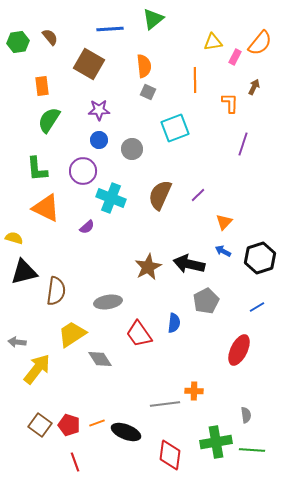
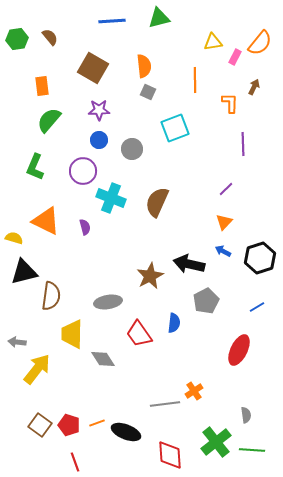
green triangle at (153, 19): moved 6 px right, 1 px up; rotated 25 degrees clockwise
blue line at (110, 29): moved 2 px right, 8 px up
green hexagon at (18, 42): moved 1 px left, 3 px up
brown square at (89, 64): moved 4 px right, 4 px down
green semicircle at (49, 120): rotated 8 degrees clockwise
purple line at (243, 144): rotated 20 degrees counterclockwise
green L-shape at (37, 169): moved 2 px left, 2 px up; rotated 28 degrees clockwise
brown semicircle at (160, 195): moved 3 px left, 7 px down
purple line at (198, 195): moved 28 px right, 6 px up
orange triangle at (46, 208): moved 13 px down
purple semicircle at (87, 227): moved 2 px left; rotated 63 degrees counterclockwise
brown star at (148, 267): moved 2 px right, 9 px down
brown semicircle at (56, 291): moved 5 px left, 5 px down
yellow trapezoid at (72, 334): rotated 56 degrees counterclockwise
gray diamond at (100, 359): moved 3 px right
orange cross at (194, 391): rotated 36 degrees counterclockwise
green cross at (216, 442): rotated 28 degrees counterclockwise
red diamond at (170, 455): rotated 12 degrees counterclockwise
